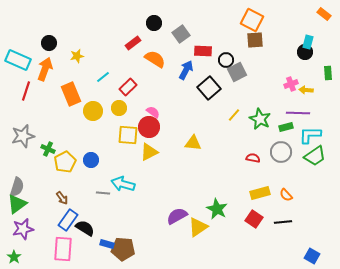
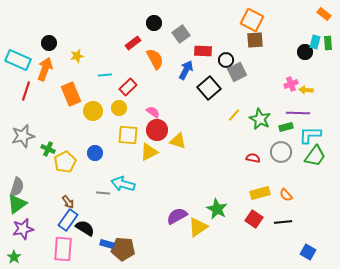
cyan rectangle at (308, 42): moved 7 px right
orange semicircle at (155, 59): rotated 30 degrees clockwise
green rectangle at (328, 73): moved 30 px up
cyan line at (103, 77): moved 2 px right, 2 px up; rotated 32 degrees clockwise
red circle at (149, 127): moved 8 px right, 3 px down
yellow triangle at (193, 143): moved 15 px left, 2 px up; rotated 12 degrees clockwise
green trapezoid at (315, 156): rotated 20 degrees counterclockwise
blue circle at (91, 160): moved 4 px right, 7 px up
brown arrow at (62, 198): moved 6 px right, 4 px down
blue square at (312, 256): moved 4 px left, 4 px up
